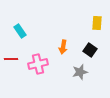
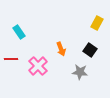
yellow rectangle: rotated 24 degrees clockwise
cyan rectangle: moved 1 px left, 1 px down
orange arrow: moved 2 px left, 2 px down; rotated 32 degrees counterclockwise
pink cross: moved 2 px down; rotated 30 degrees counterclockwise
gray star: rotated 21 degrees clockwise
